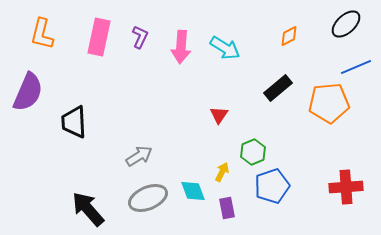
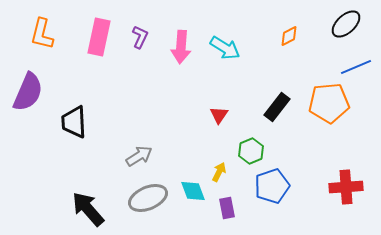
black rectangle: moved 1 px left, 19 px down; rotated 12 degrees counterclockwise
green hexagon: moved 2 px left, 1 px up
yellow arrow: moved 3 px left
